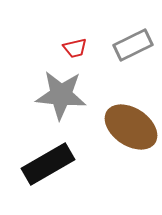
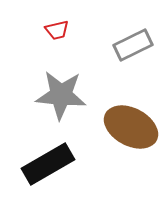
red trapezoid: moved 18 px left, 18 px up
brown ellipse: rotated 6 degrees counterclockwise
